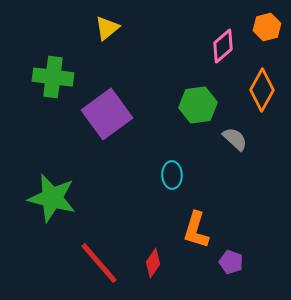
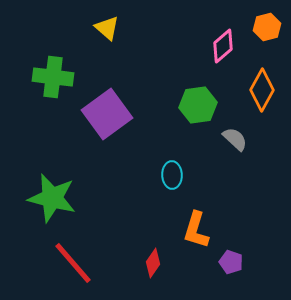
yellow triangle: rotated 40 degrees counterclockwise
red line: moved 26 px left
